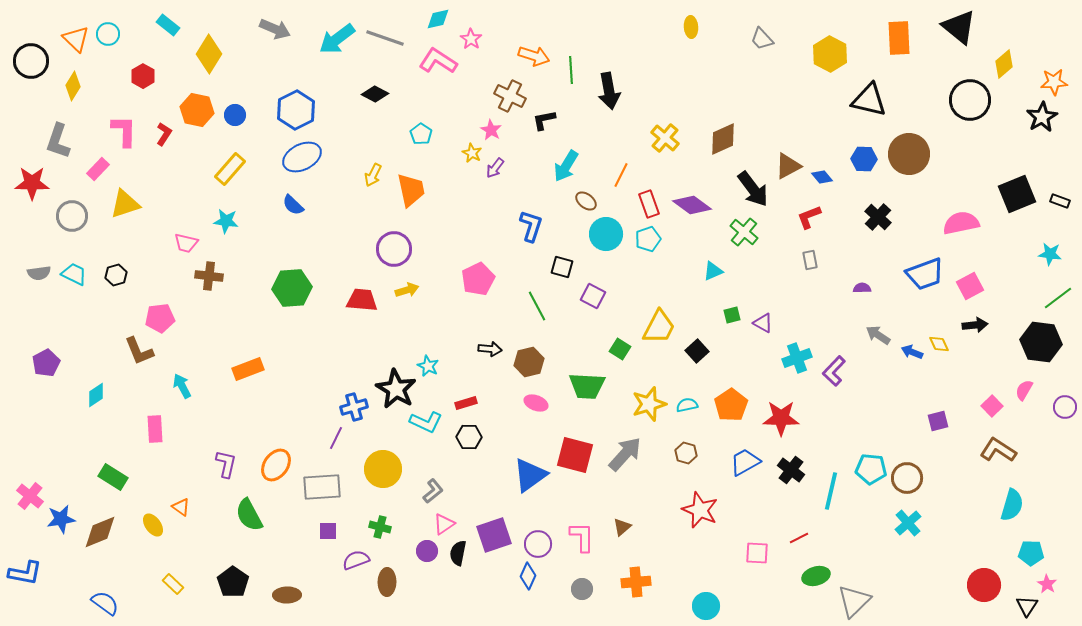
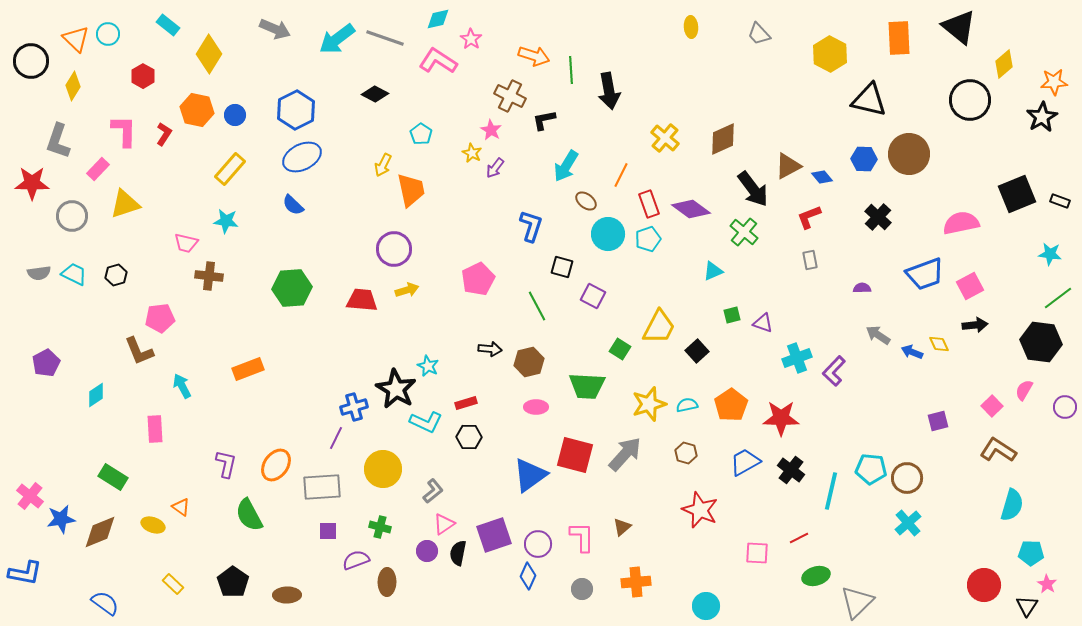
gray trapezoid at (762, 39): moved 3 px left, 5 px up
yellow arrow at (373, 175): moved 10 px right, 10 px up
purple diamond at (692, 205): moved 1 px left, 4 px down
cyan circle at (606, 234): moved 2 px right
purple triangle at (763, 323): rotated 10 degrees counterclockwise
pink ellipse at (536, 403): moved 4 px down; rotated 20 degrees counterclockwise
yellow ellipse at (153, 525): rotated 35 degrees counterclockwise
gray triangle at (854, 601): moved 3 px right, 1 px down
